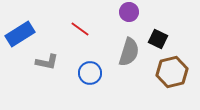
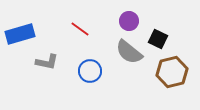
purple circle: moved 9 px down
blue rectangle: rotated 16 degrees clockwise
gray semicircle: rotated 112 degrees clockwise
blue circle: moved 2 px up
